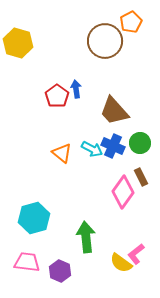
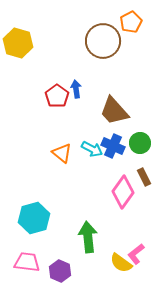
brown circle: moved 2 px left
brown rectangle: moved 3 px right
green arrow: moved 2 px right
